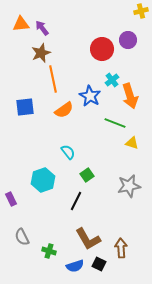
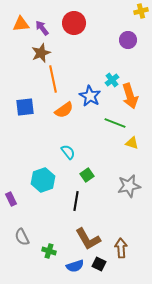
red circle: moved 28 px left, 26 px up
black line: rotated 18 degrees counterclockwise
